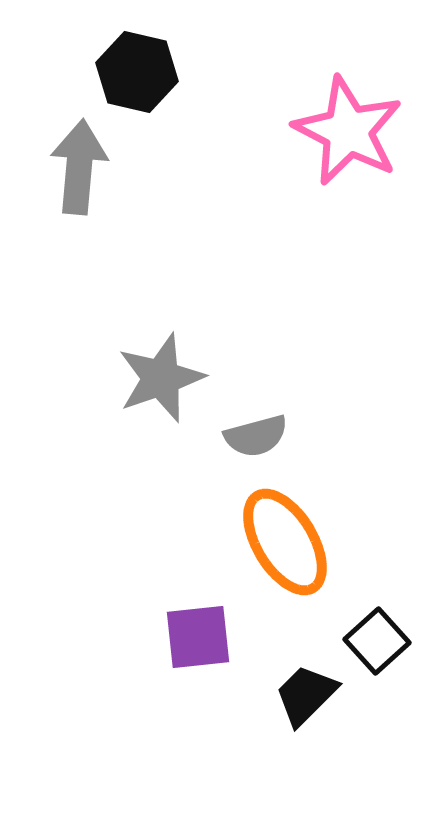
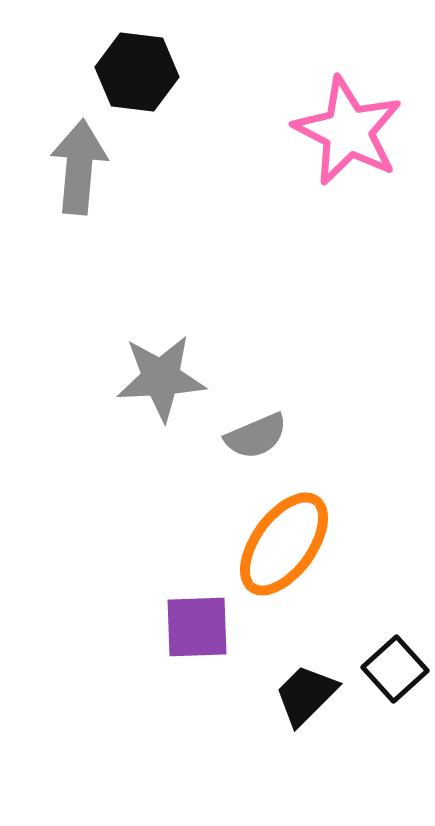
black hexagon: rotated 6 degrees counterclockwise
gray star: rotated 16 degrees clockwise
gray semicircle: rotated 8 degrees counterclockwise
orange ellipse: moved 1 px left, 2 px down; rotated 67 degrees clockwise
purple square: moved 1 px left, 10 px up; rotated 4 degrees clockwise
black square: moved 18 px right, 28 px down
